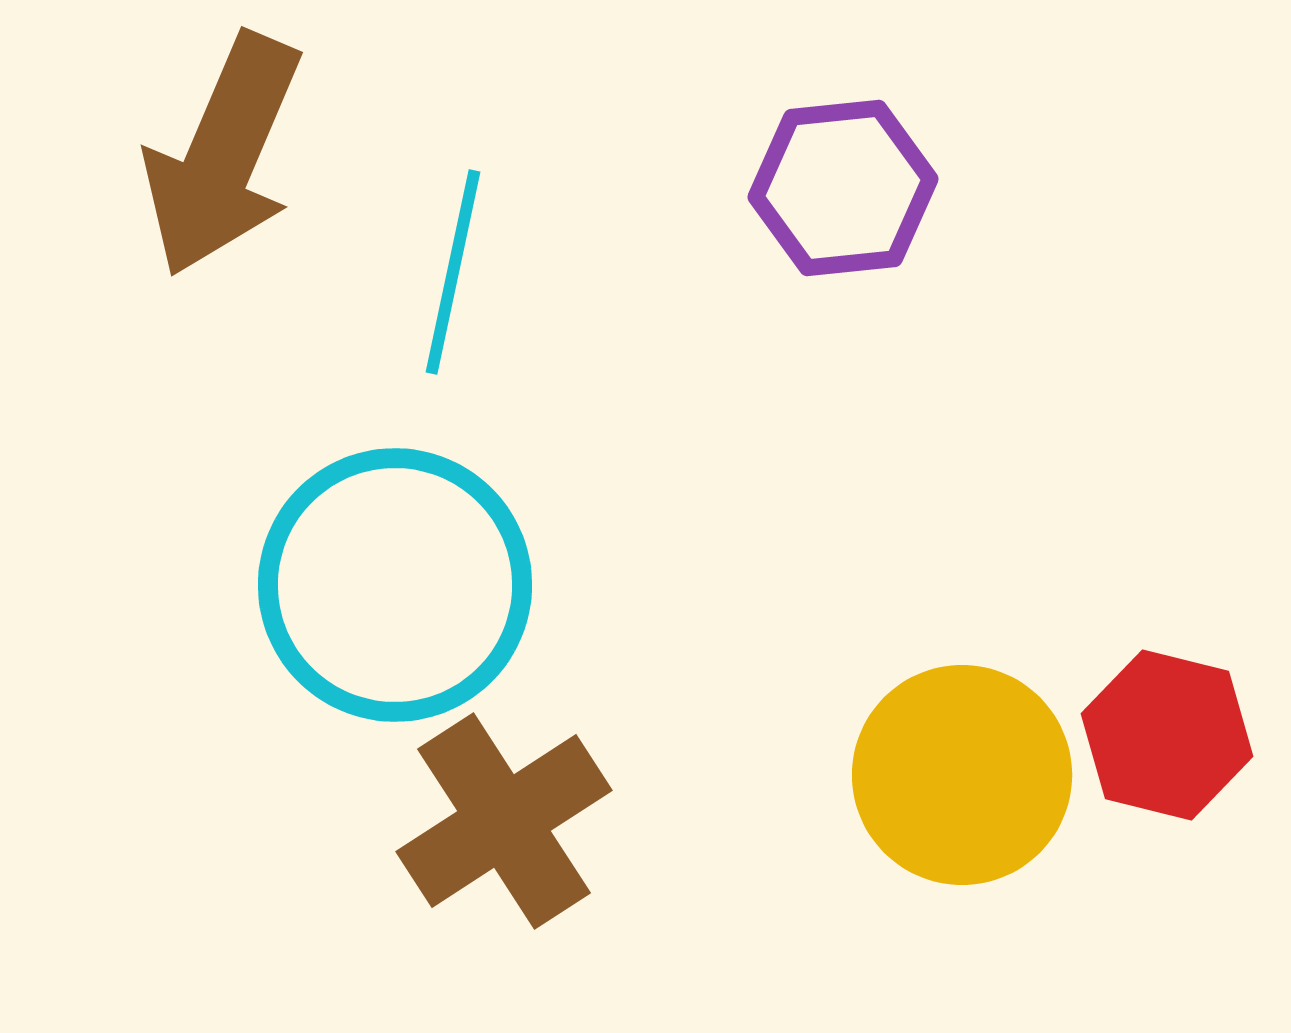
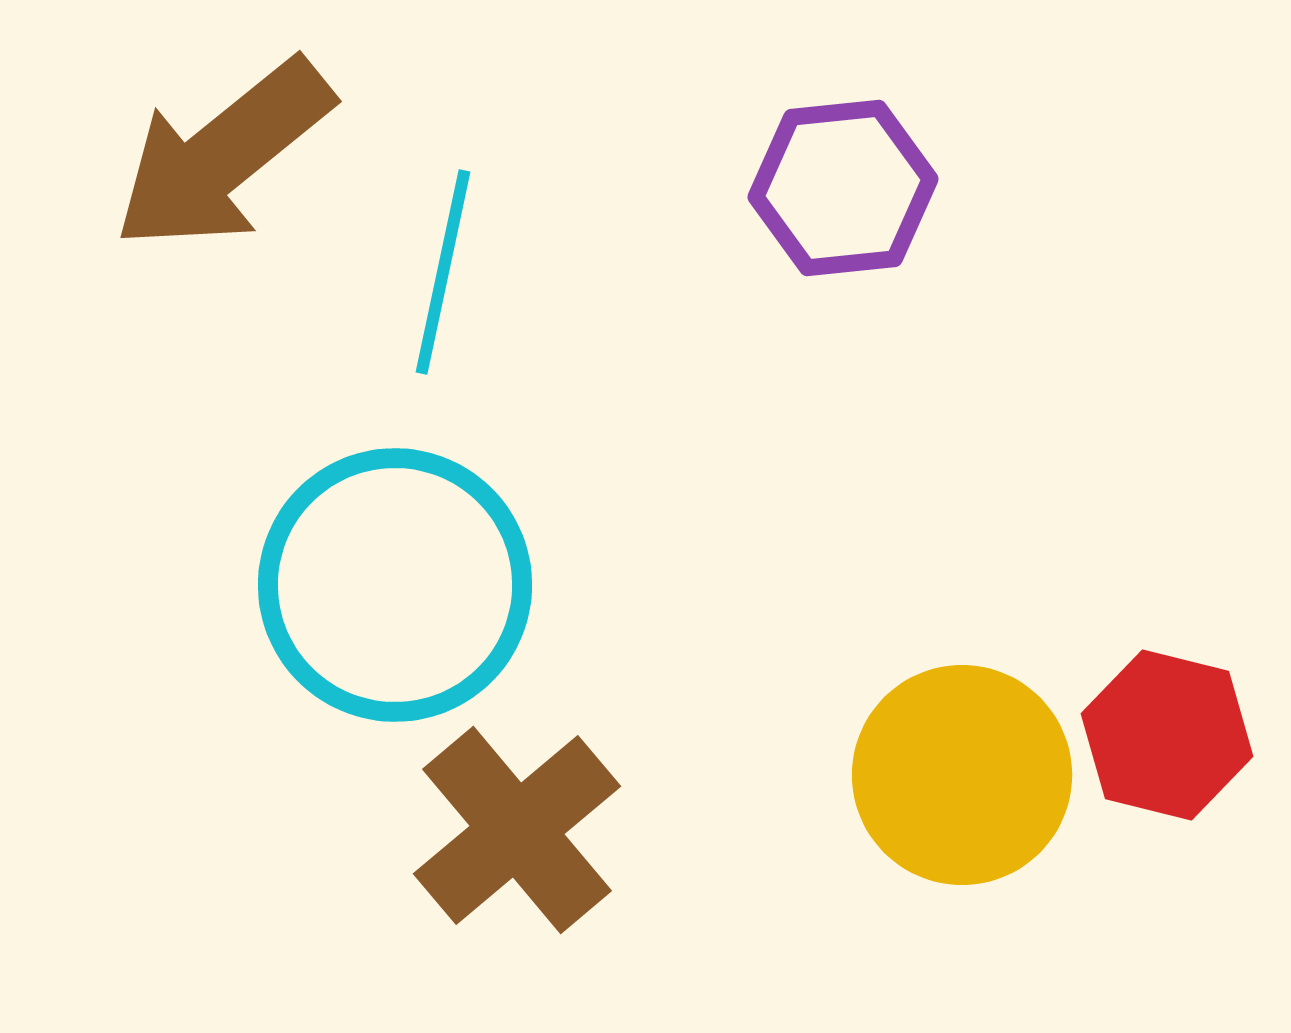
brown arrow: rotated 28 degrees clockwise
cyan line: moved 10 px left
brown cross: moved 13 px right, 9 px down; rotated 7 degrees counterclockwise
